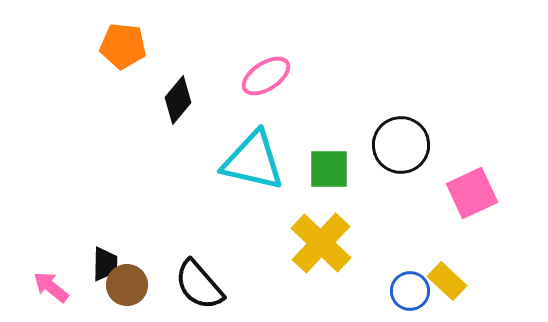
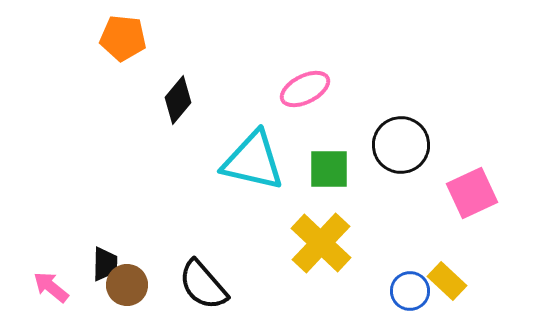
orange pentagon: moved 8 px up
pink ellipse: moved 39 px right, 13 px down; rotated 6 degrees clockwise
black semicircle: moved 4 px right
